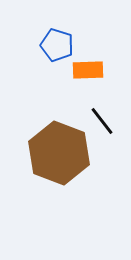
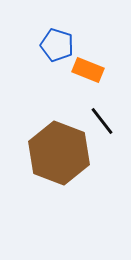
orange rectangle: rotated 24 degrees clockwise
